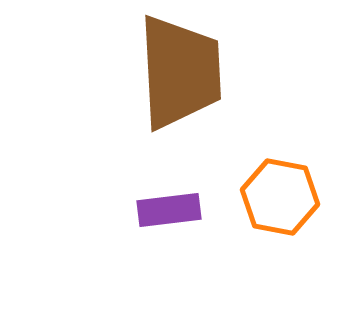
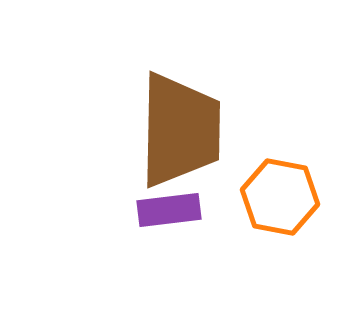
brown trapezoid: moved 58 px down; rotated 4 degrees clockwise
